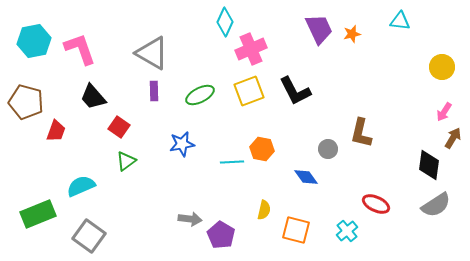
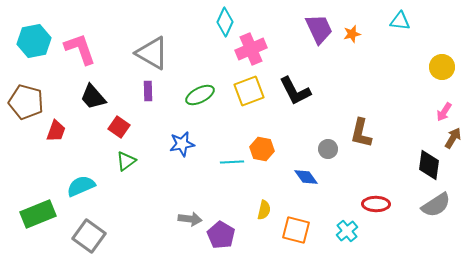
purple rectangle: moved 6 px left
red ellipse: rotated 24 degrees counterclockwise
